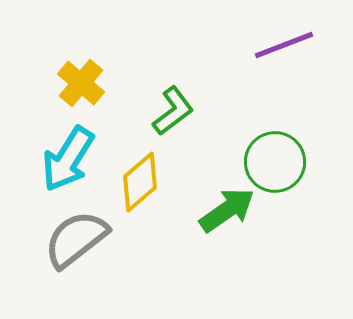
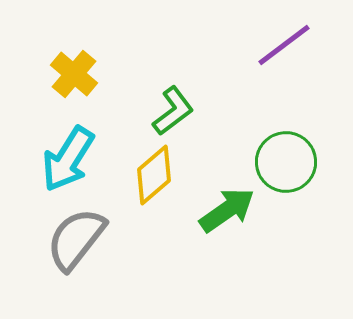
purple line: rotated 16 degrees counterclockwise
yellow cross: moved 7 px left, 9 px up
green circle: moved 11 px right
yellow diamond: moved 14 px right, 7 px up
gray semicircle: rotated 14 degrees counterclockwise
